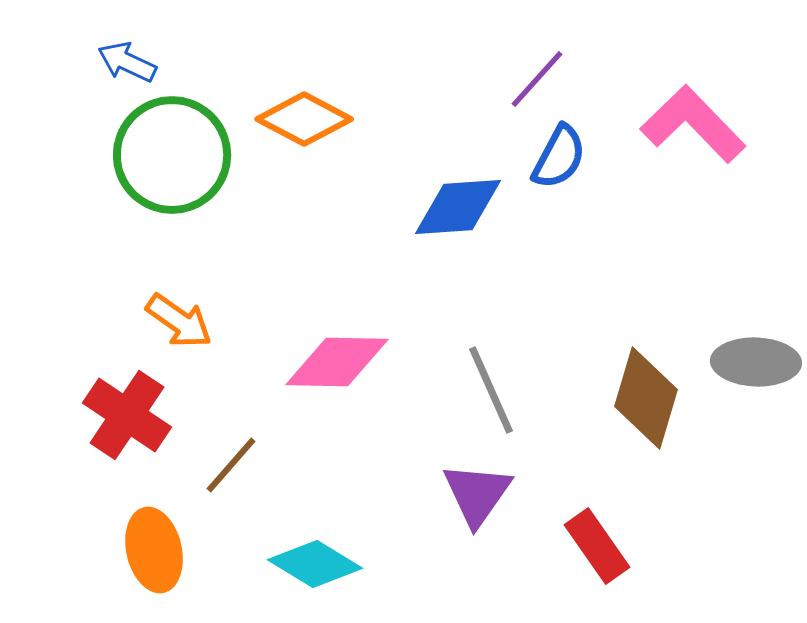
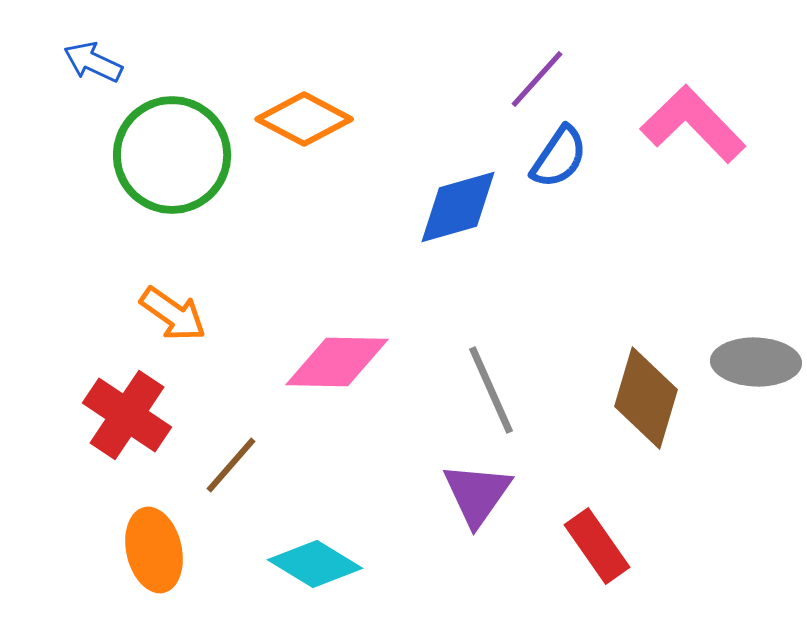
blue arrow: moved 34 px left
blue semicircle: rotated 6 degrees clockwise
blue diamond: rotated 12 degrees counterclockwise
orange arrow: moved 6 px left, 7 px up
